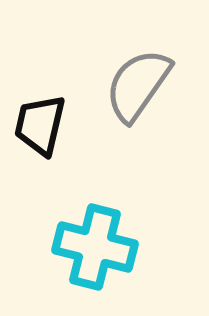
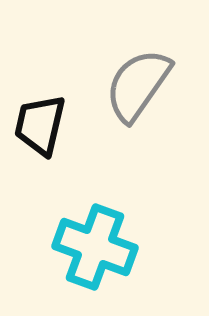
cyan cross: rotated 6 degrees clockwise
